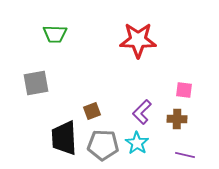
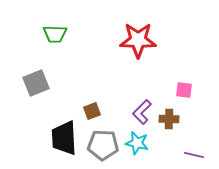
gray square: rotated 12 degrees counterclockwise
brown cross: moved 8 px left
cyan star: rotated 20 degrees counterclockwise
purple line: moved 9 px right
